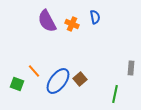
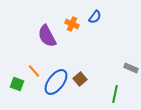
blue semicircle: rotated 48 degrees clockwise
purple semicircle: moved 15 px down
gray rectangle: rotated 72 degrees counterclockwise
blue ellipse: moved 2 px left, 1 px down
